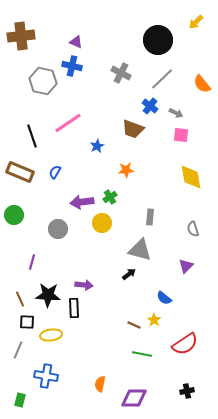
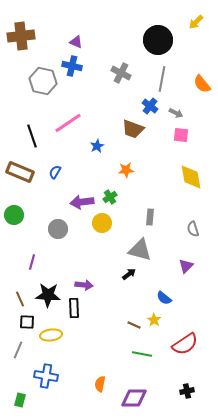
gray line at (162, 79): rotated 35 degrees counterclockwise
